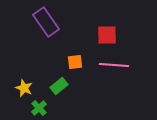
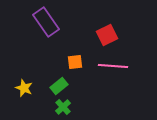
red square: rotated 25 degrees counterclockwise
pink line: moved 1 px left, 1 px down
green cross: moved 24 px right, 1 px up
